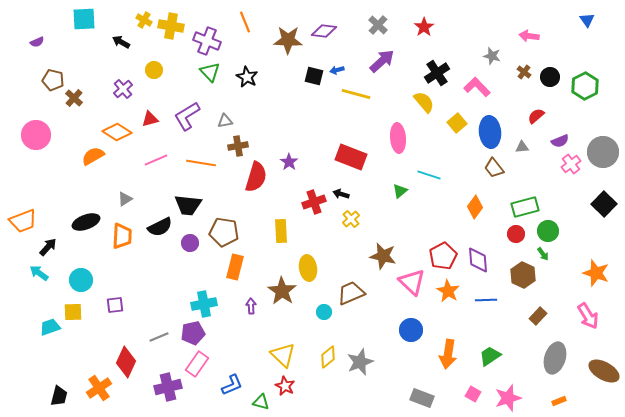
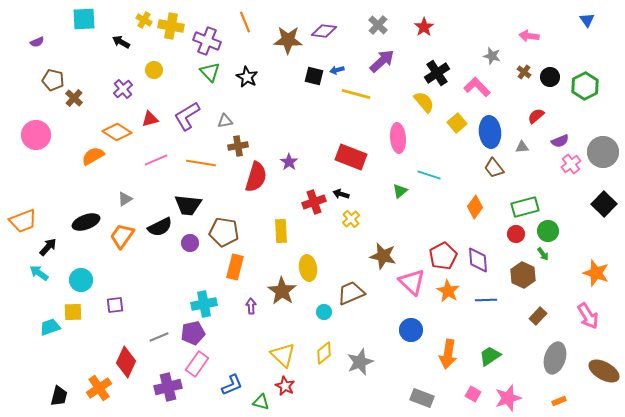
orange trapezoid at (122, 236): rotated 148 degrees counterclockwise
yellow diamond at (328, 357): moved 4 px left, 4 px up
